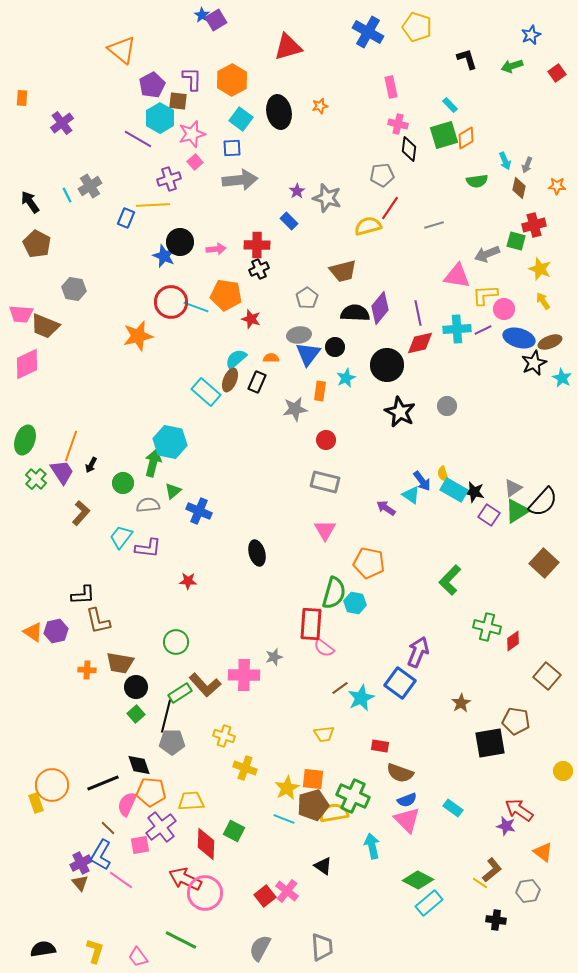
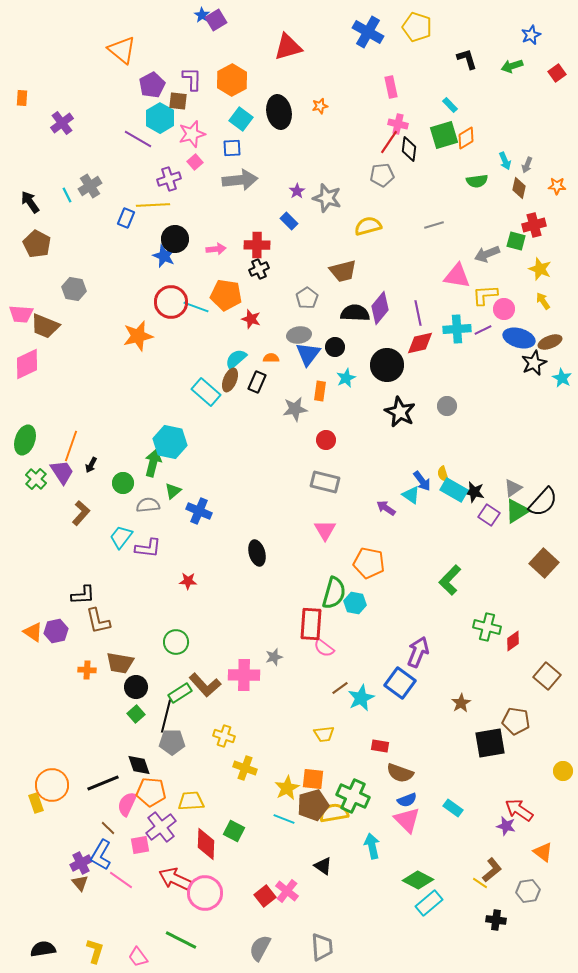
red line at (390, 208): moved 1 px left, 66 px up
black circle at (180, 242): moved 5 px left, 3 px up
red arrow at (185, 879): moved 10 px left
